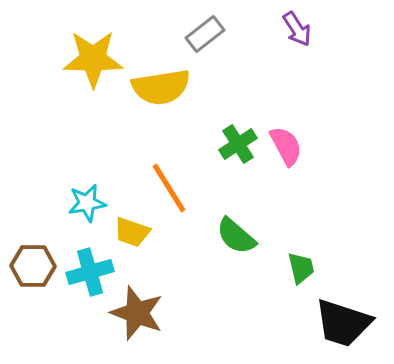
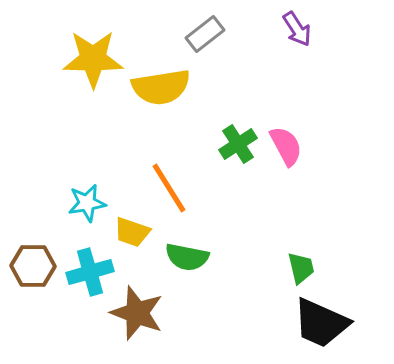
green semicircle: moved 49 px left, 21 px down; rotated 30 degrees counterclockwise
black trapezoid: moved 22 px left; rotated 6 degrees clockwise
